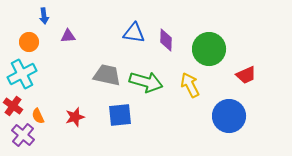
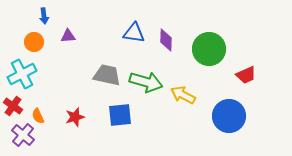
orange circle: moved 5 px right
yellow arrow: moved 7 px left, 10 px down; rotated 35 degrees counterclockwise
